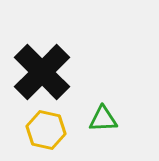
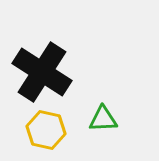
black cross: rotated 12 degrees counterclockwise
